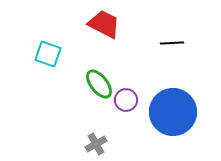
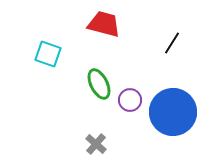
red trapezoid: rotated 12 degrees counterclockwise
black line: rotated 55 degrees counterclockwise
green ellipse: rotated 12 degrees clockwise
purple circle: moved 4 px right
gray cross: rotated 20 degrees counterclockwise
